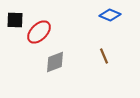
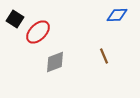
blue diamond: moved 7 px right; rotated 25 degrees counterclockwise
black square: moved 1 px up; rotated 30 degrees clockwise
red ellipse: moved 1 px left
